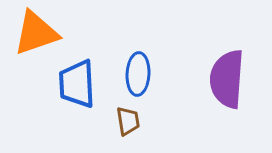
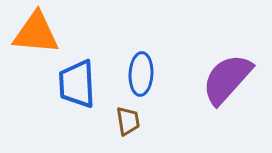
orange triangle: rotated 24 degrees clockwise
blue ellipse: moved 3 px right
purple semicircle: rotated 38 degrees clockwise
